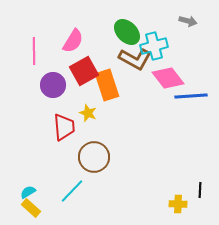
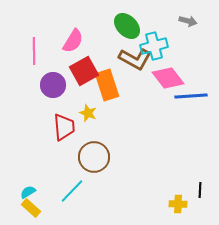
green ellipse: moved 6 px up
